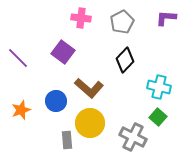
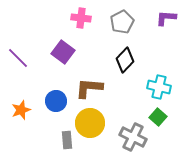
brown L-shape: rotated 144 degrees clockwise
